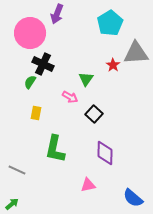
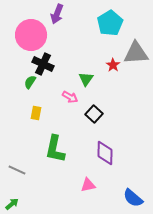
pink circle: moved 1 px right, 2 px down
